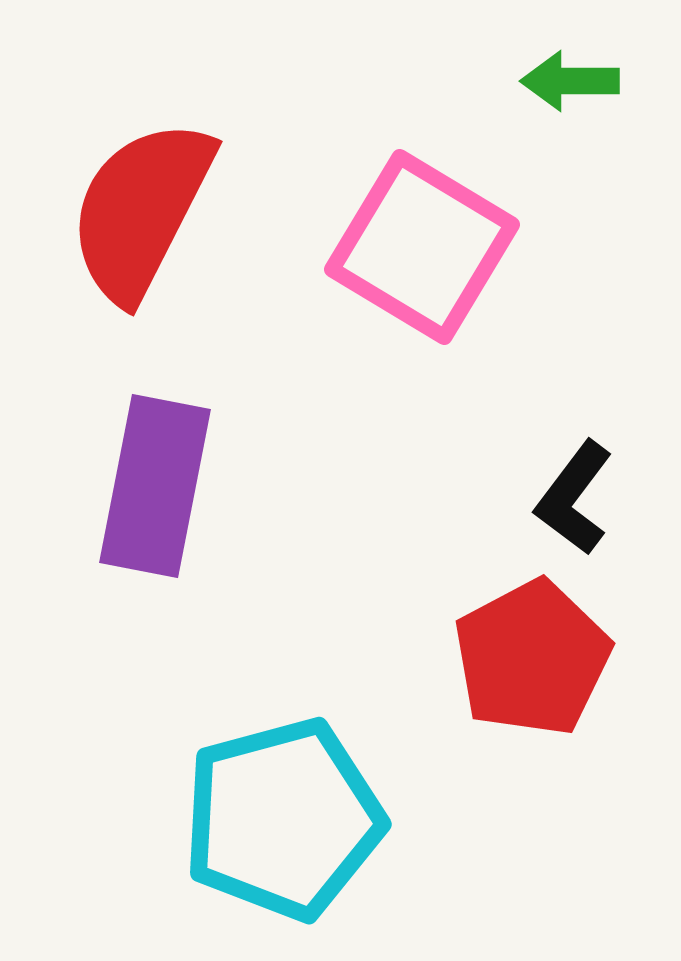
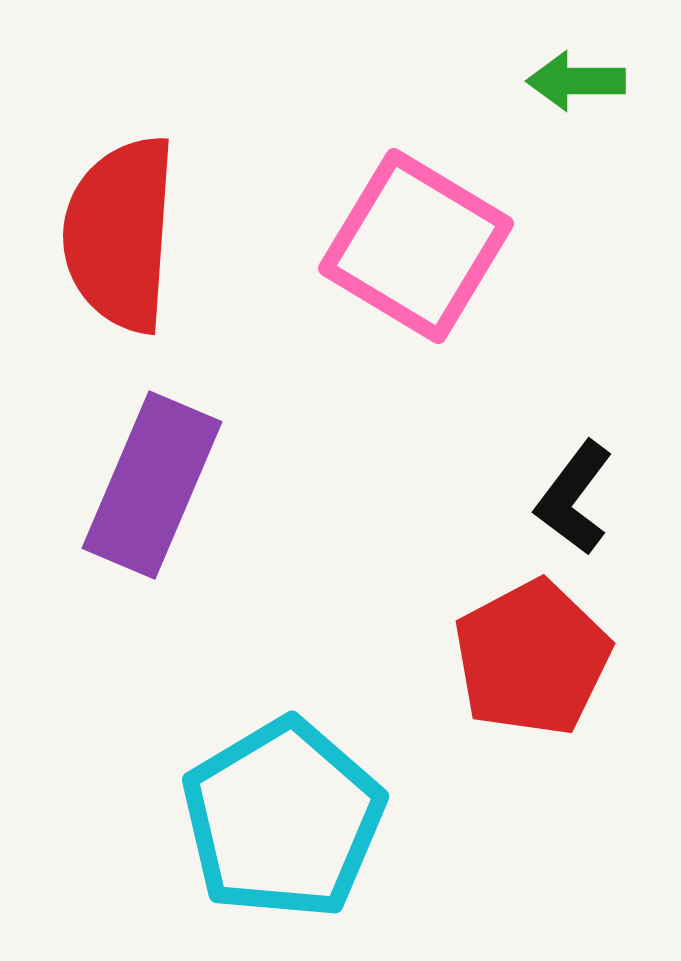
green arrow: moved 6 px right
red semicircle: moved 21 px left, 24 px down; rotated 23 degrees counterclockwise
pink square: moved 6 px left, 1 px up
purple rectangle: moved 3 px left, 1 px up; rotated 12 degrees clockwise
cyan pentagon: rotated 16 degrees counterclockwise
